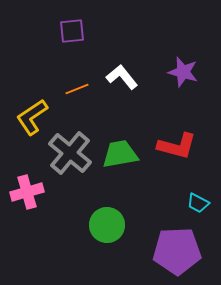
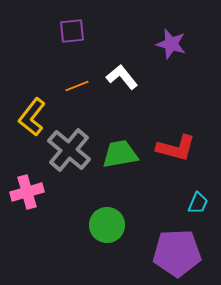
purple star: moved 12 px left, 28 px up
orange line: moved 3 px up
yellow L-shape: rotated 18 degrees counterclockwise
red L-shape: moved 1 px left, 2 px down
gray cross: moved 1 px left, 3 px up
cyan trapezoid: rotated 95 degrees counterclockwise
purple pentagon: moved 2 px down
